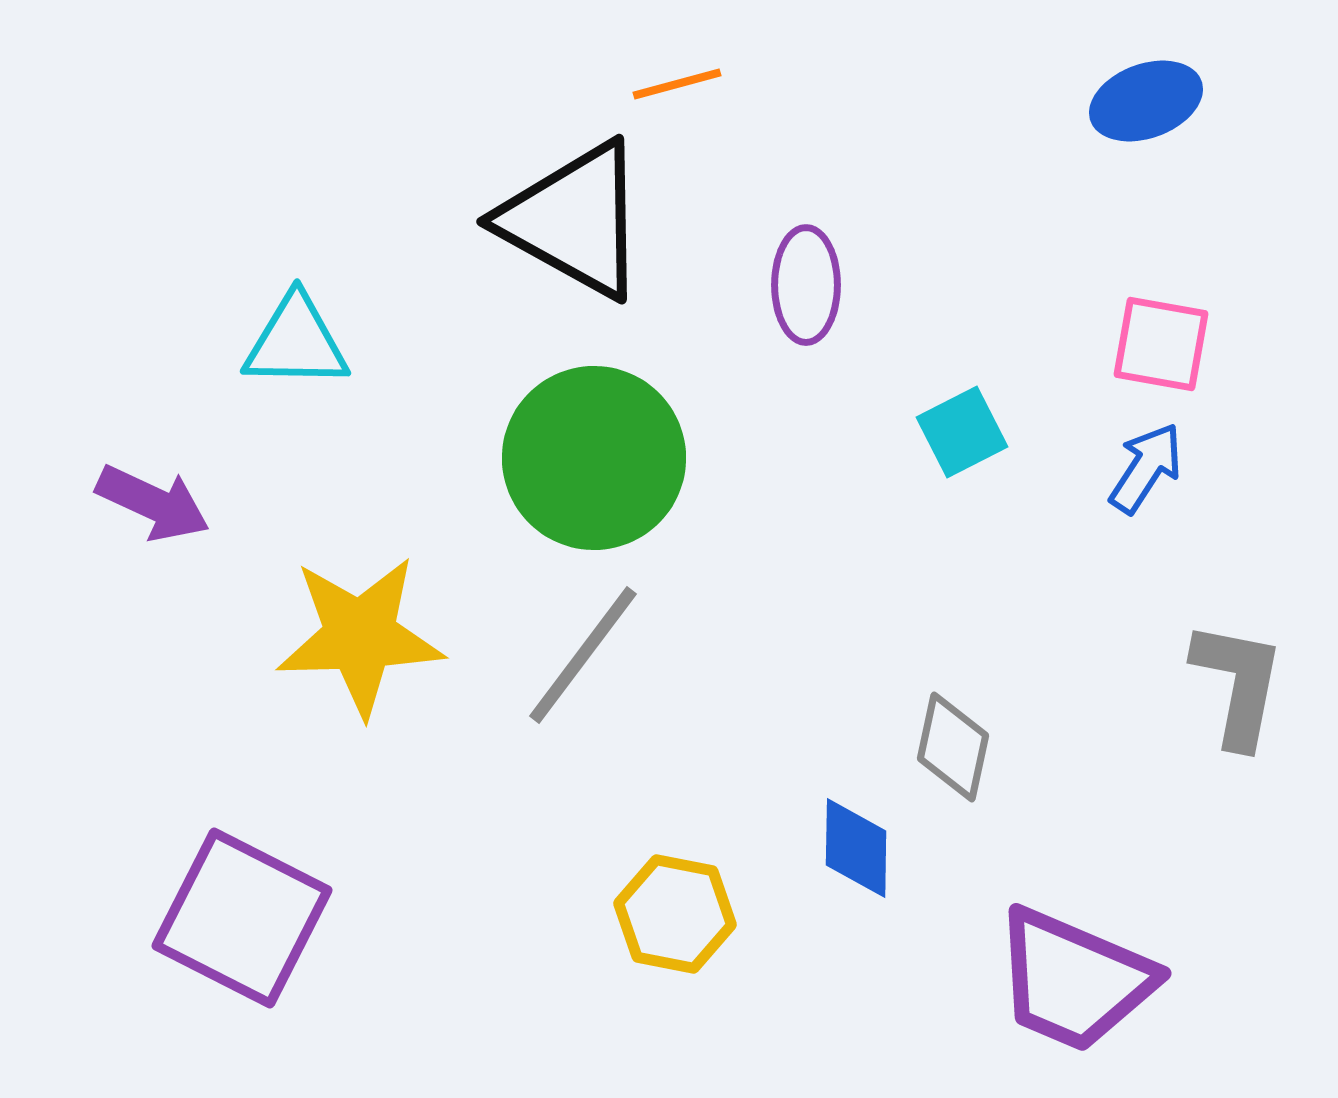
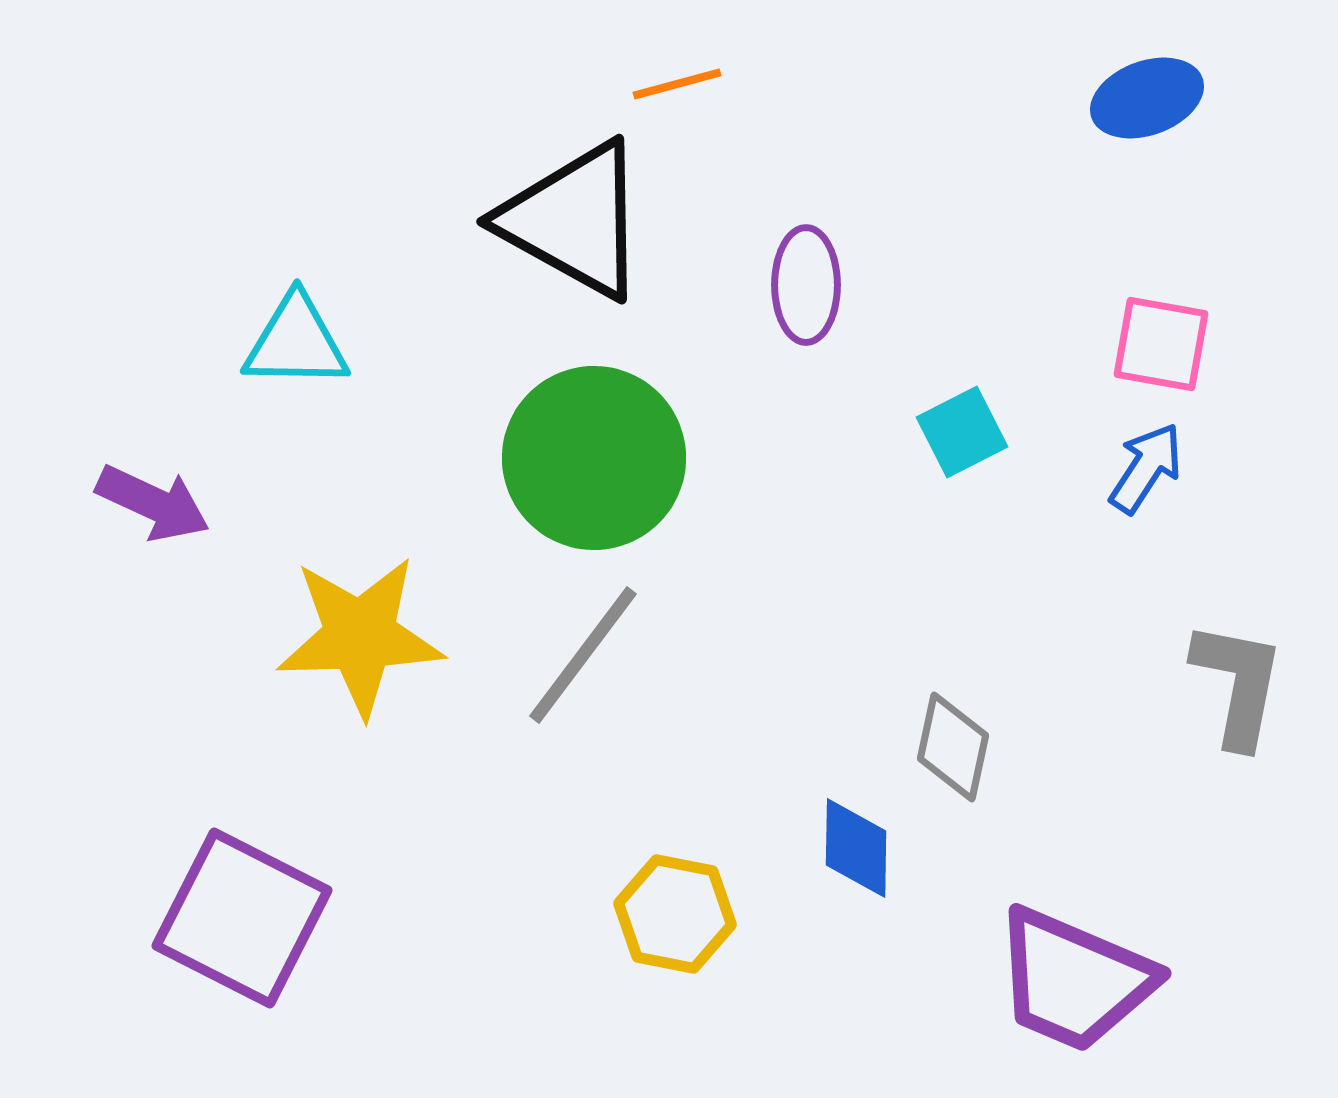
blue ellipse: moved 1 px right, 3 px up
